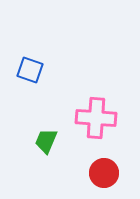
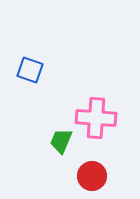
green trapezoid: moved 15 px right
red circle: moved 12 px left, 3 px down
